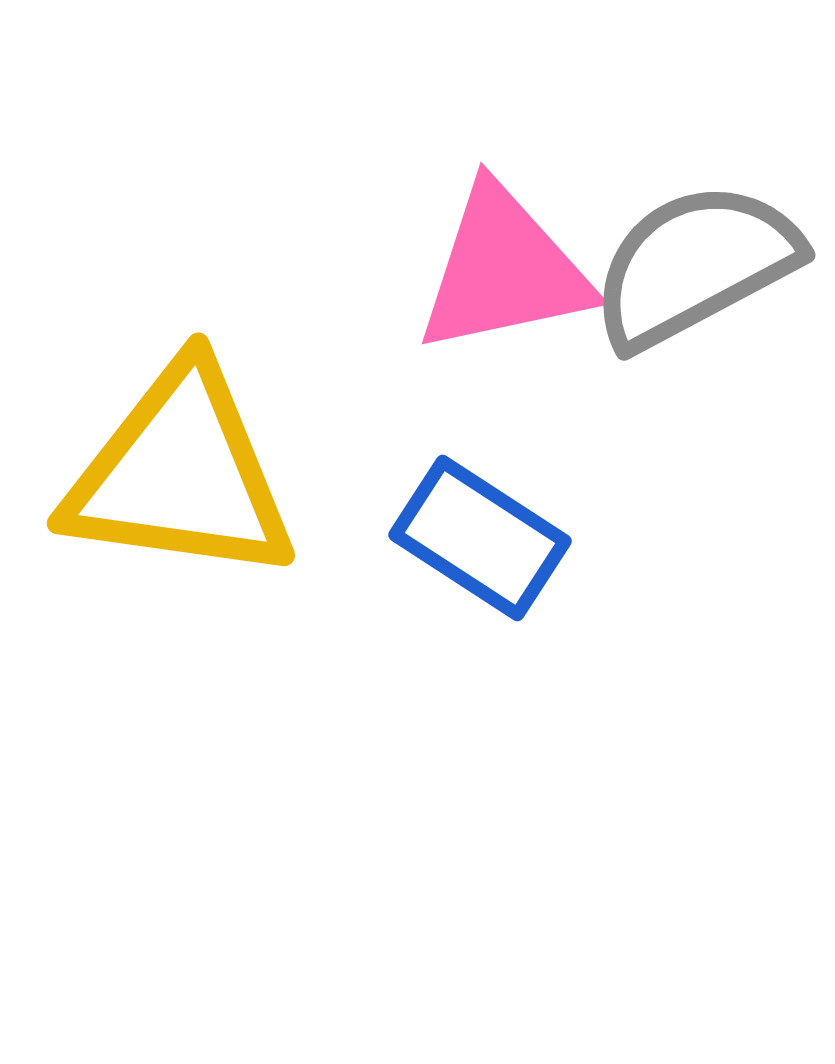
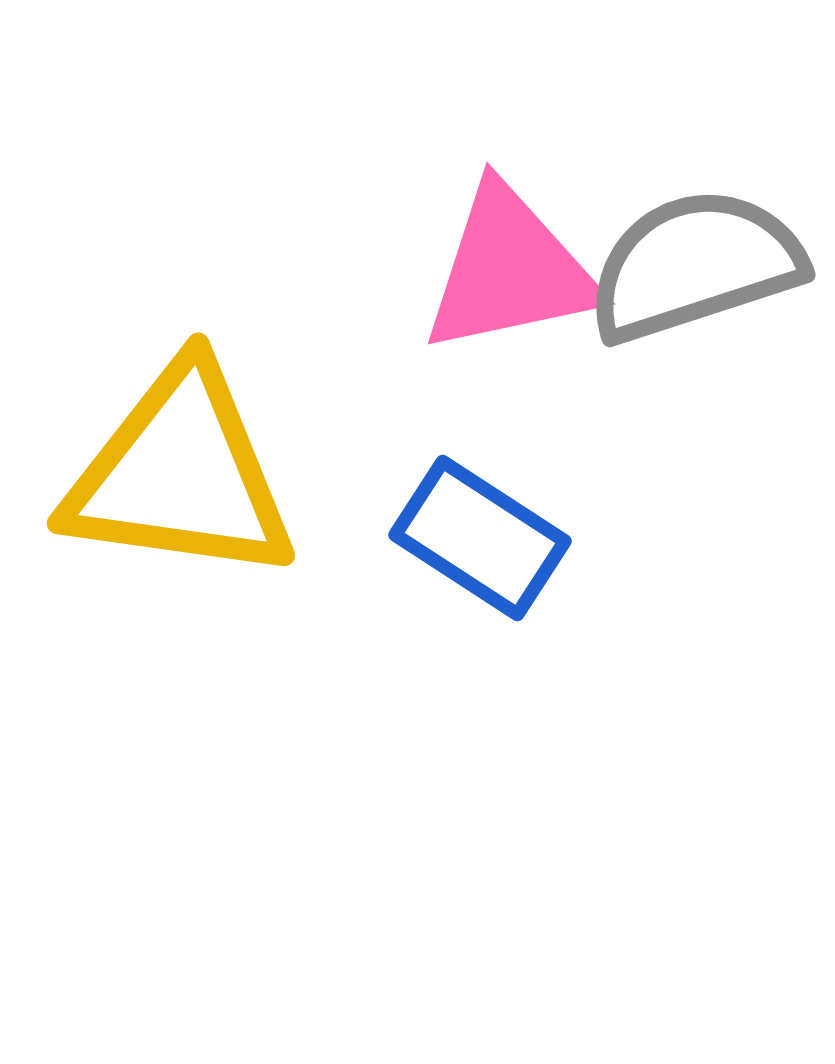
gray semicircle: rotated 10 degrees clockwise
pink triangle: moved 6 px right
